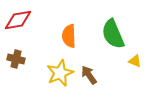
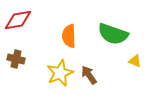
green semicircle: rotated 48 degrees counterclockwise
